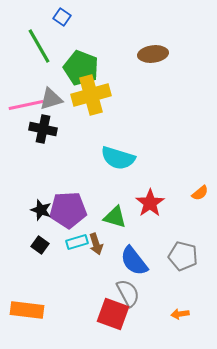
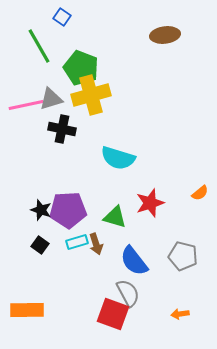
brown ellipse: moved 12 px right, 19 px up
black cross: moved 19 px right
red star: rotated 16 degrees clockwise
orange rectangle: rotated 8 degrees counterclockwise
